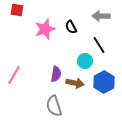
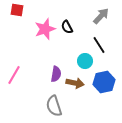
gray arrow: rotated 132 degrees clockwise
black semicircle: moved 4 px left
blue hexagon: rotated 15 degrees clockwise
